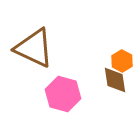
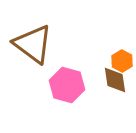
brown triangle: moved 1 px left, 4 px up; rotated 12 degrees clockwise
pink hexagon: moved 4 px right, 9 px up
